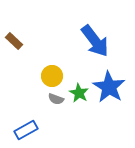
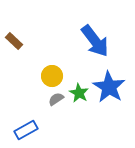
gray semicircle: rotated 126 degrees clockwise
